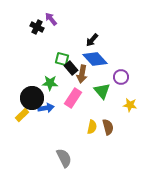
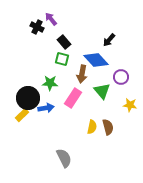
black arrow: moved 17 px right
blue diamond: moved 1 px right, 1 px down
black rectangle: moved 7 px left, 26 px up
black circle: moved 4 px left
